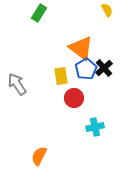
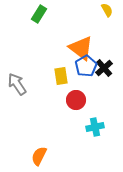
green rectangle: moved 1 px down
blue pentagon: moved 3 px up
red circle: moved 2 px right, 2 px down
